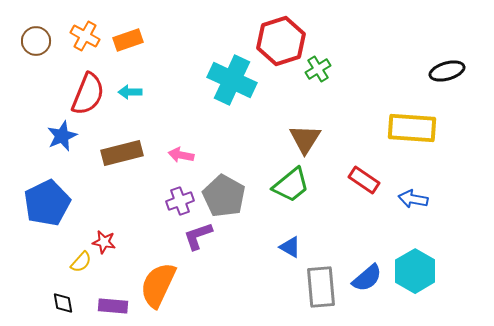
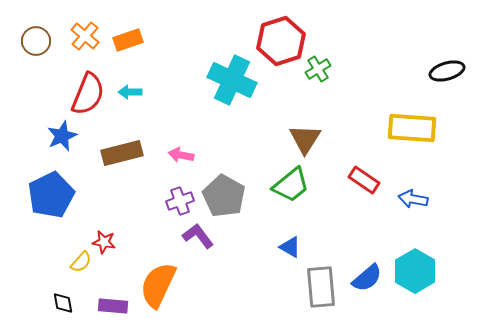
orange cross: rotated 12 degrees clockwise
blue pentagon: moved 4 px right, 8 px up
purple L-shape: rotated 72 degrees clockwise
